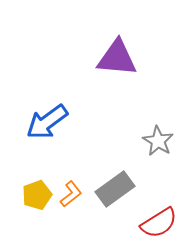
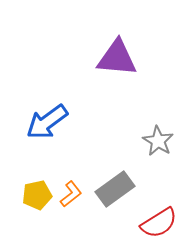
yellow pentagon: rotated 8 degrees clockwise
